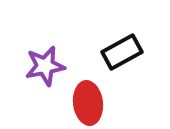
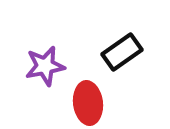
black rectangle: rotated 6 degrees counterclockwise
